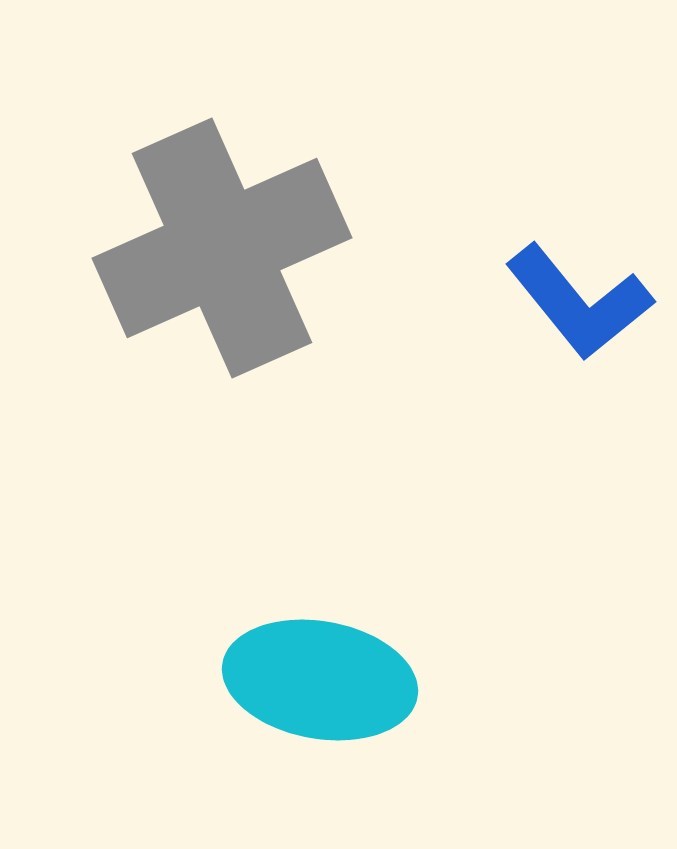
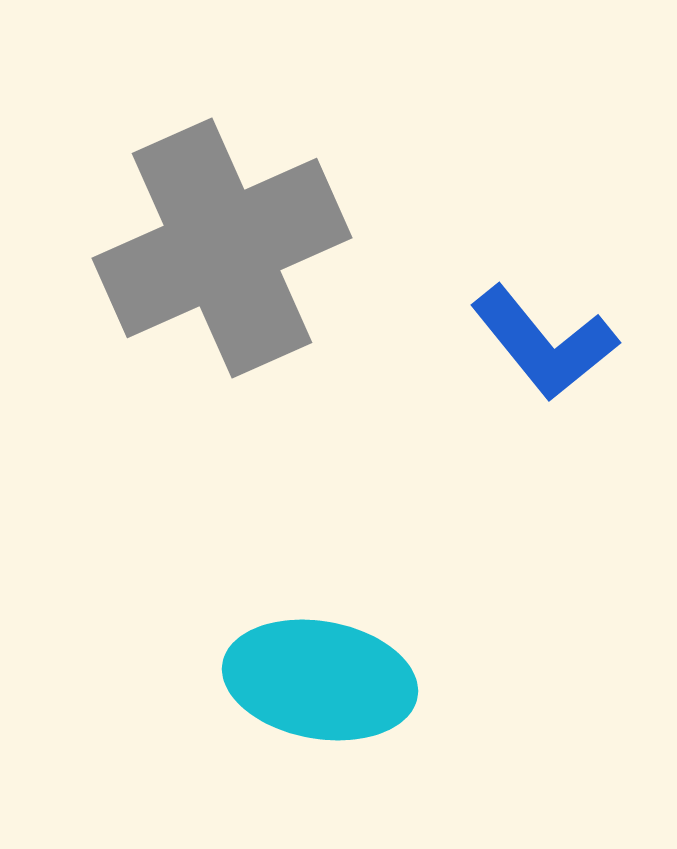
blue L-shape: moved 35 px left, 41 px down
